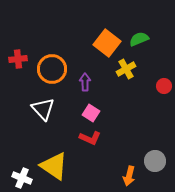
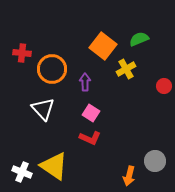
orange square: moved 4 px left, 3 px down
red cross: moved 4 px right, 6 px up; rotated 12 degrees clockwise
white cross: moved 6 px up
